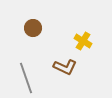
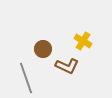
brown circle: moved 10 px right, 21 px down
brown L-shape: moved 2 px right, 1 px up
